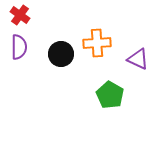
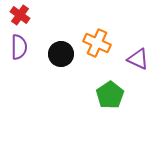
orange cross: rotated 28 degrees clockwise
green pentagon: rotated 8 degrees clockwise
